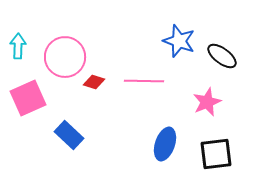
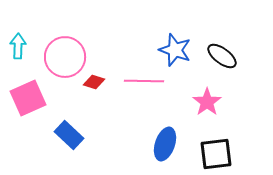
blue star: moved 4 px left, 9 px down
pink star: rotated 12 degrees counterclockwise
